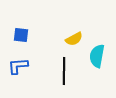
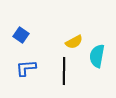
blue square: rotated 28 degrees clockwise
yellow semicircle: moved 3 px down
blue L-shape: moved 8 px right, 2 px down
